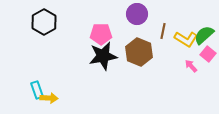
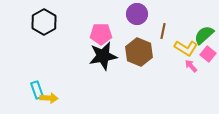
yellow L-shape: moved 9 px down
